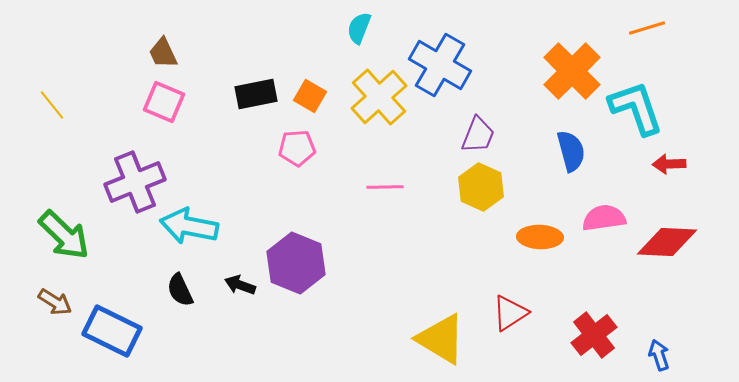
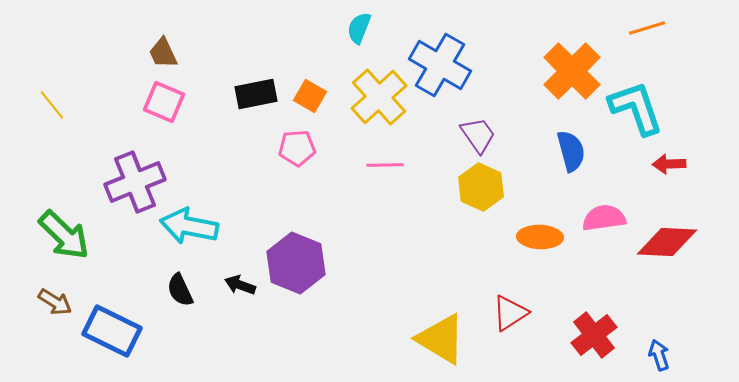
purple trapezoid: rotated 57 degrees counterclockwise
pink line: moved 22 px up
